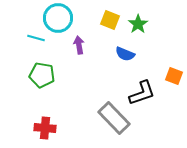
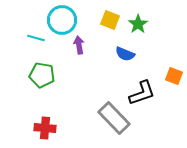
cyan circle: moved 4 px right, 2 px down
